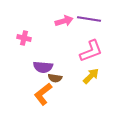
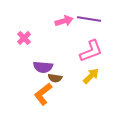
pink cross: rotated 32 degrees clockwise
